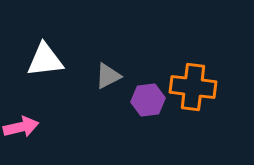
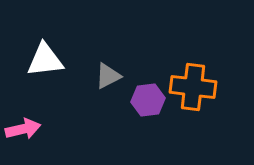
pink arrow: moved 2 px right, 2 px down
